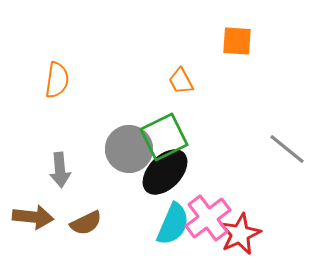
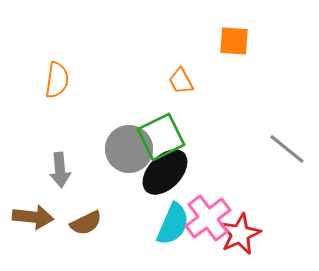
orange square: moved 3 px left
green square: moved 3 px left
